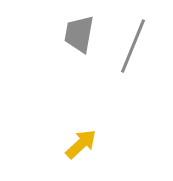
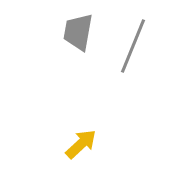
gray trapezoid: moved 1 px left, 2 px up
